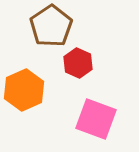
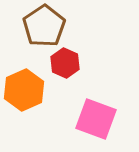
brown pentagon: moved 7 px left
red hexagon: moved 13 px left
